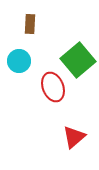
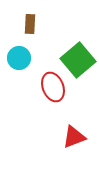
cyan circle: moved 3 px up
red triangle: rotated 20 degrees clockwise
